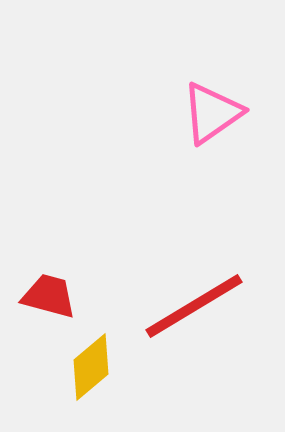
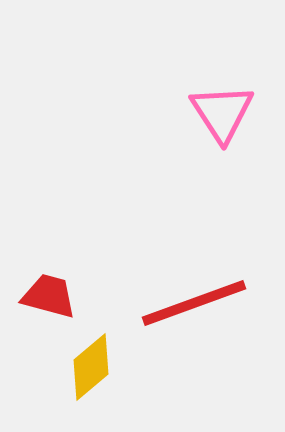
pink triangle: moved 10 px right; rotated 28 degrees counterclockwise
red line: moved 3 px up; rotated 11 degrees clockwise
